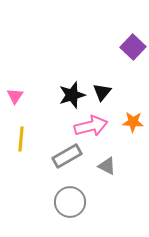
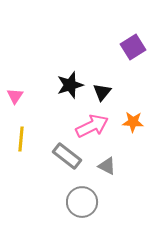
purple square: rotated 15 degrees clockwise
black star: moved 2 px left, 10 px up
pink arrow: moved 1 px right; rotated 12 degrees counterclockwise
gray rectangle: rotated 68 degrees clockwise
gray circle: moved 12 px right
